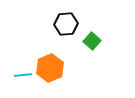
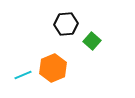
orange hexagon: moved 3 px right
cyan line: rotated 18 degrees counterclockwise
